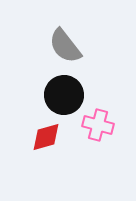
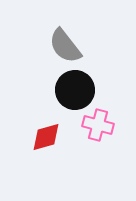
black circle: moved 11 px right, 5 px up
